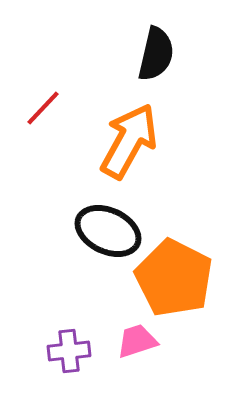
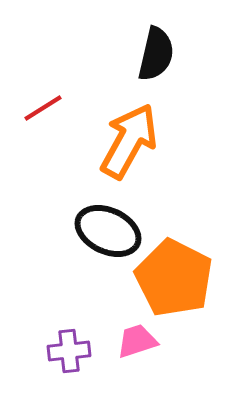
red line: rotated 15 degrees clockwise
